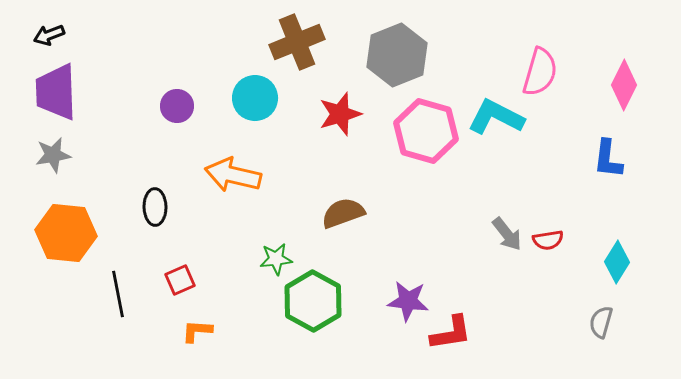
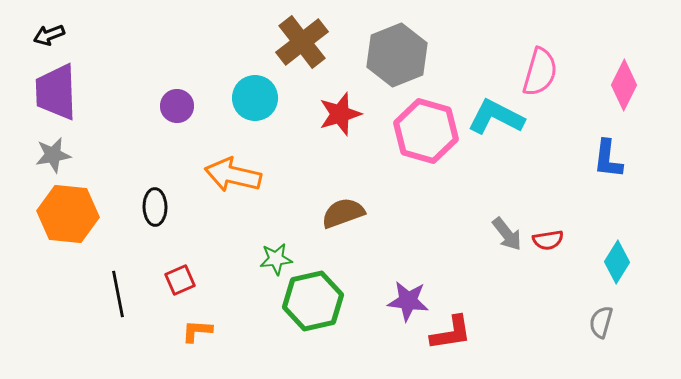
brown cross: moved 5 px right; rotated 16 degrees counterclockwise
orange hexagon: moved 2 px right, 19 px up
green hexagon: rotated 18 degrees clockwise
